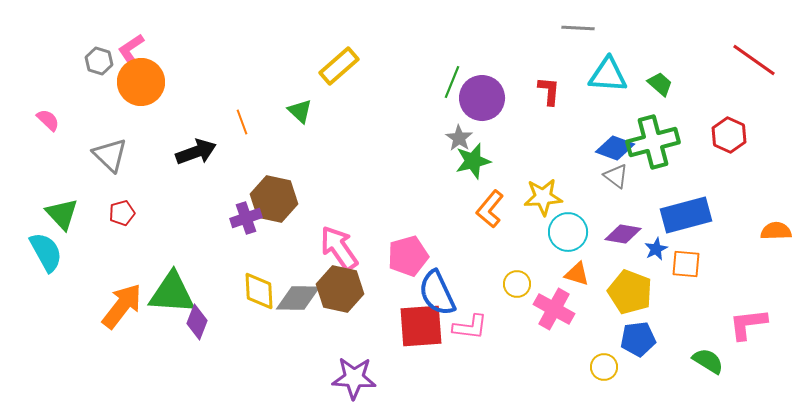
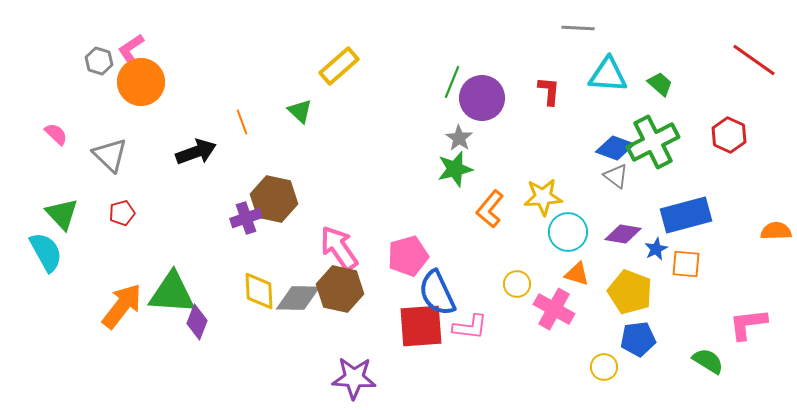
pink semicircle at (48, 120): moved 8 px right, 14 px down
green cross at (653, 142): rotated 12 degrees counterclockwise
green star at (473, 161): moved 18 px left, 8 px down
